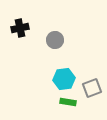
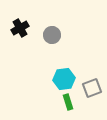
black cross: rotated 18 degrees counterclockwise
gray circle: moved 3 px left, 5 px up
green rectangle: rotated 63 degrees clockwise
